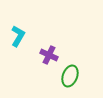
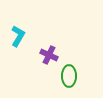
green ellipse: moved 1 px left; rotated 20 degrees counterclockwise
